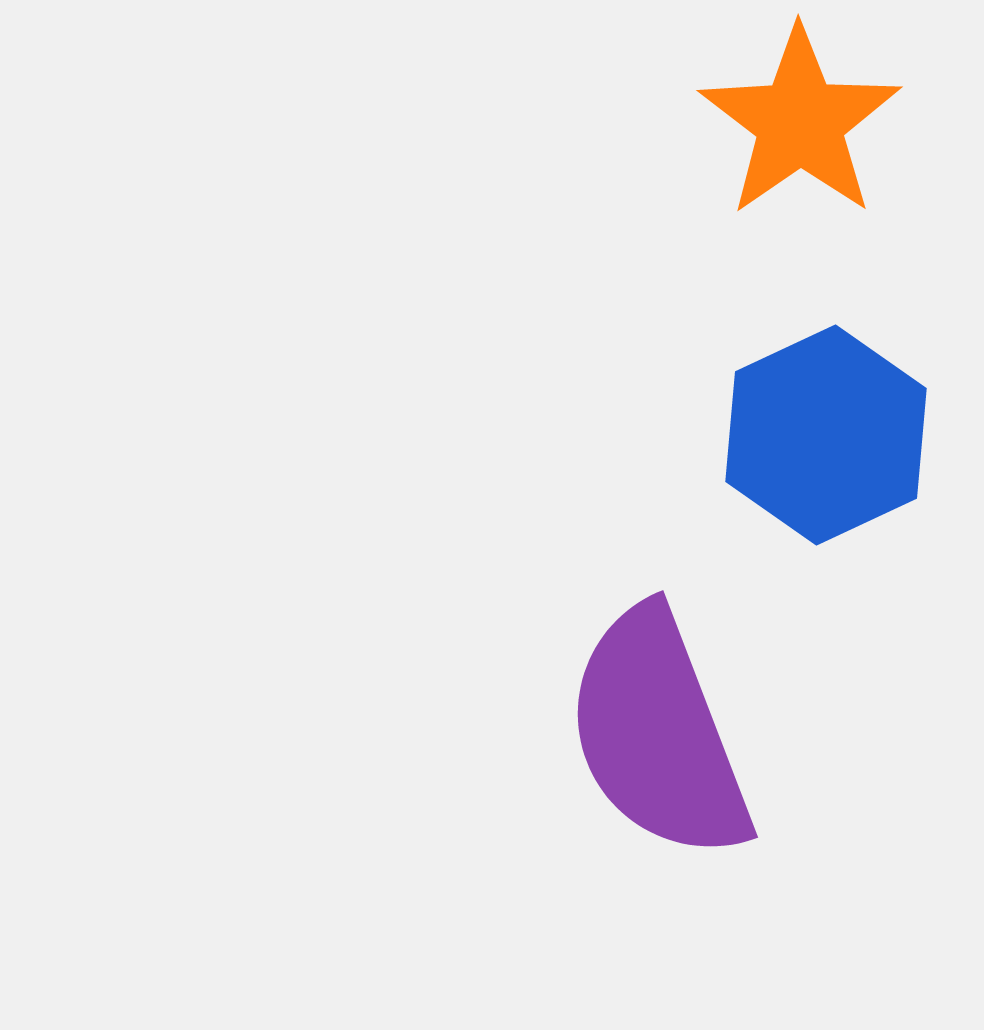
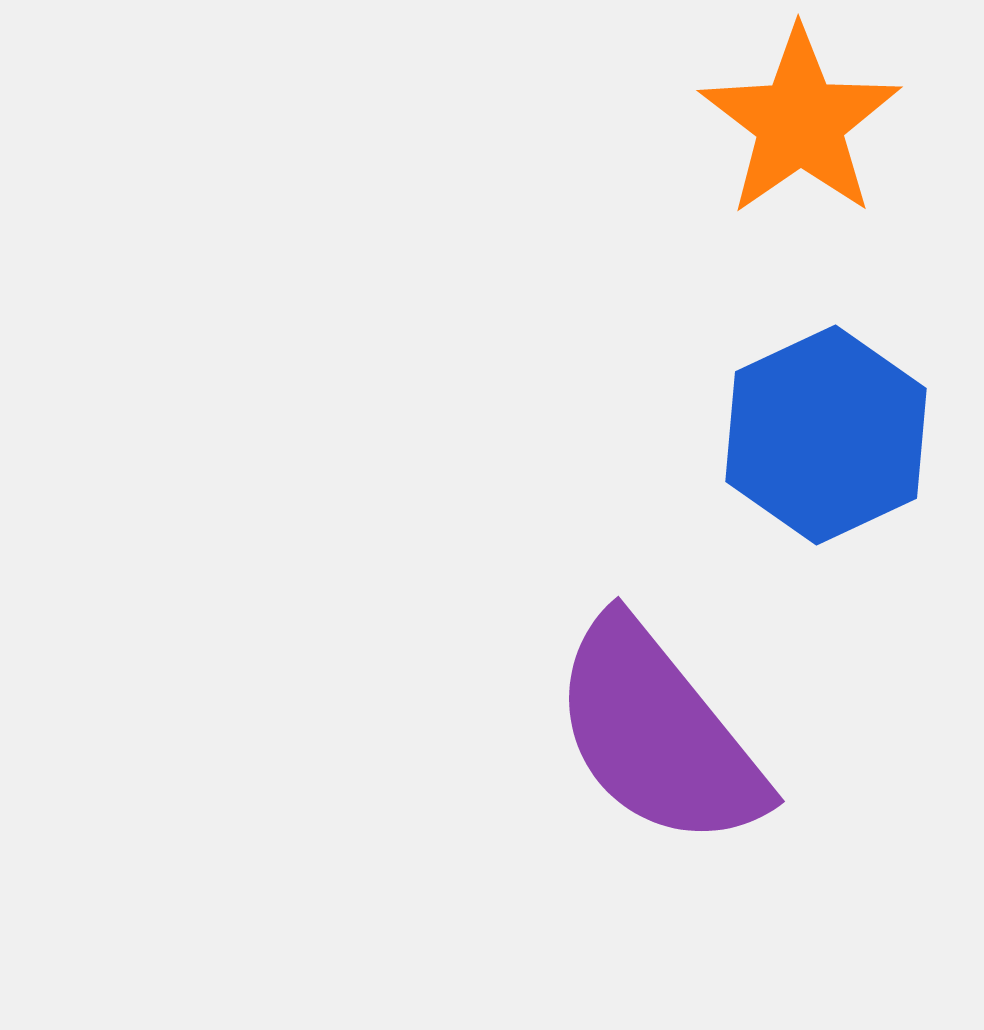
purple semicircle: rotated 18 degrees counterclockwise
